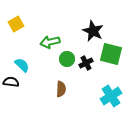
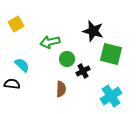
black star: rotated 10 degrees counterclockwise
black cross: moved 3 px left, 8 px down
black semicircle: moved 1 px right, 2 px down
